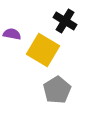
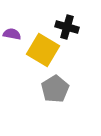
black cross: moved 2 px right, 6 px down; rotated 15 degrees counterclockwise
gray pentagon: moved 2 px left, 1 px up
